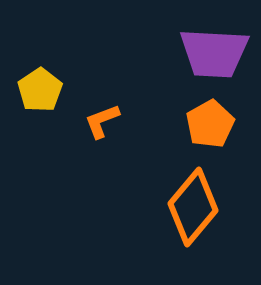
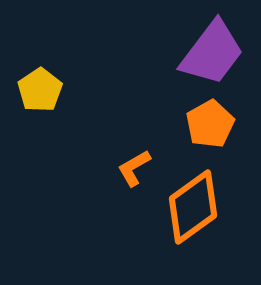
purple trapezoid: moved 2 px left; rotated 56 degrees counterclockwise
orange L-shape: moved 32 px right, 47 px down; rotated 9 degrees counterclockwise
orange diamond: rotated 14 degrees clockwise
